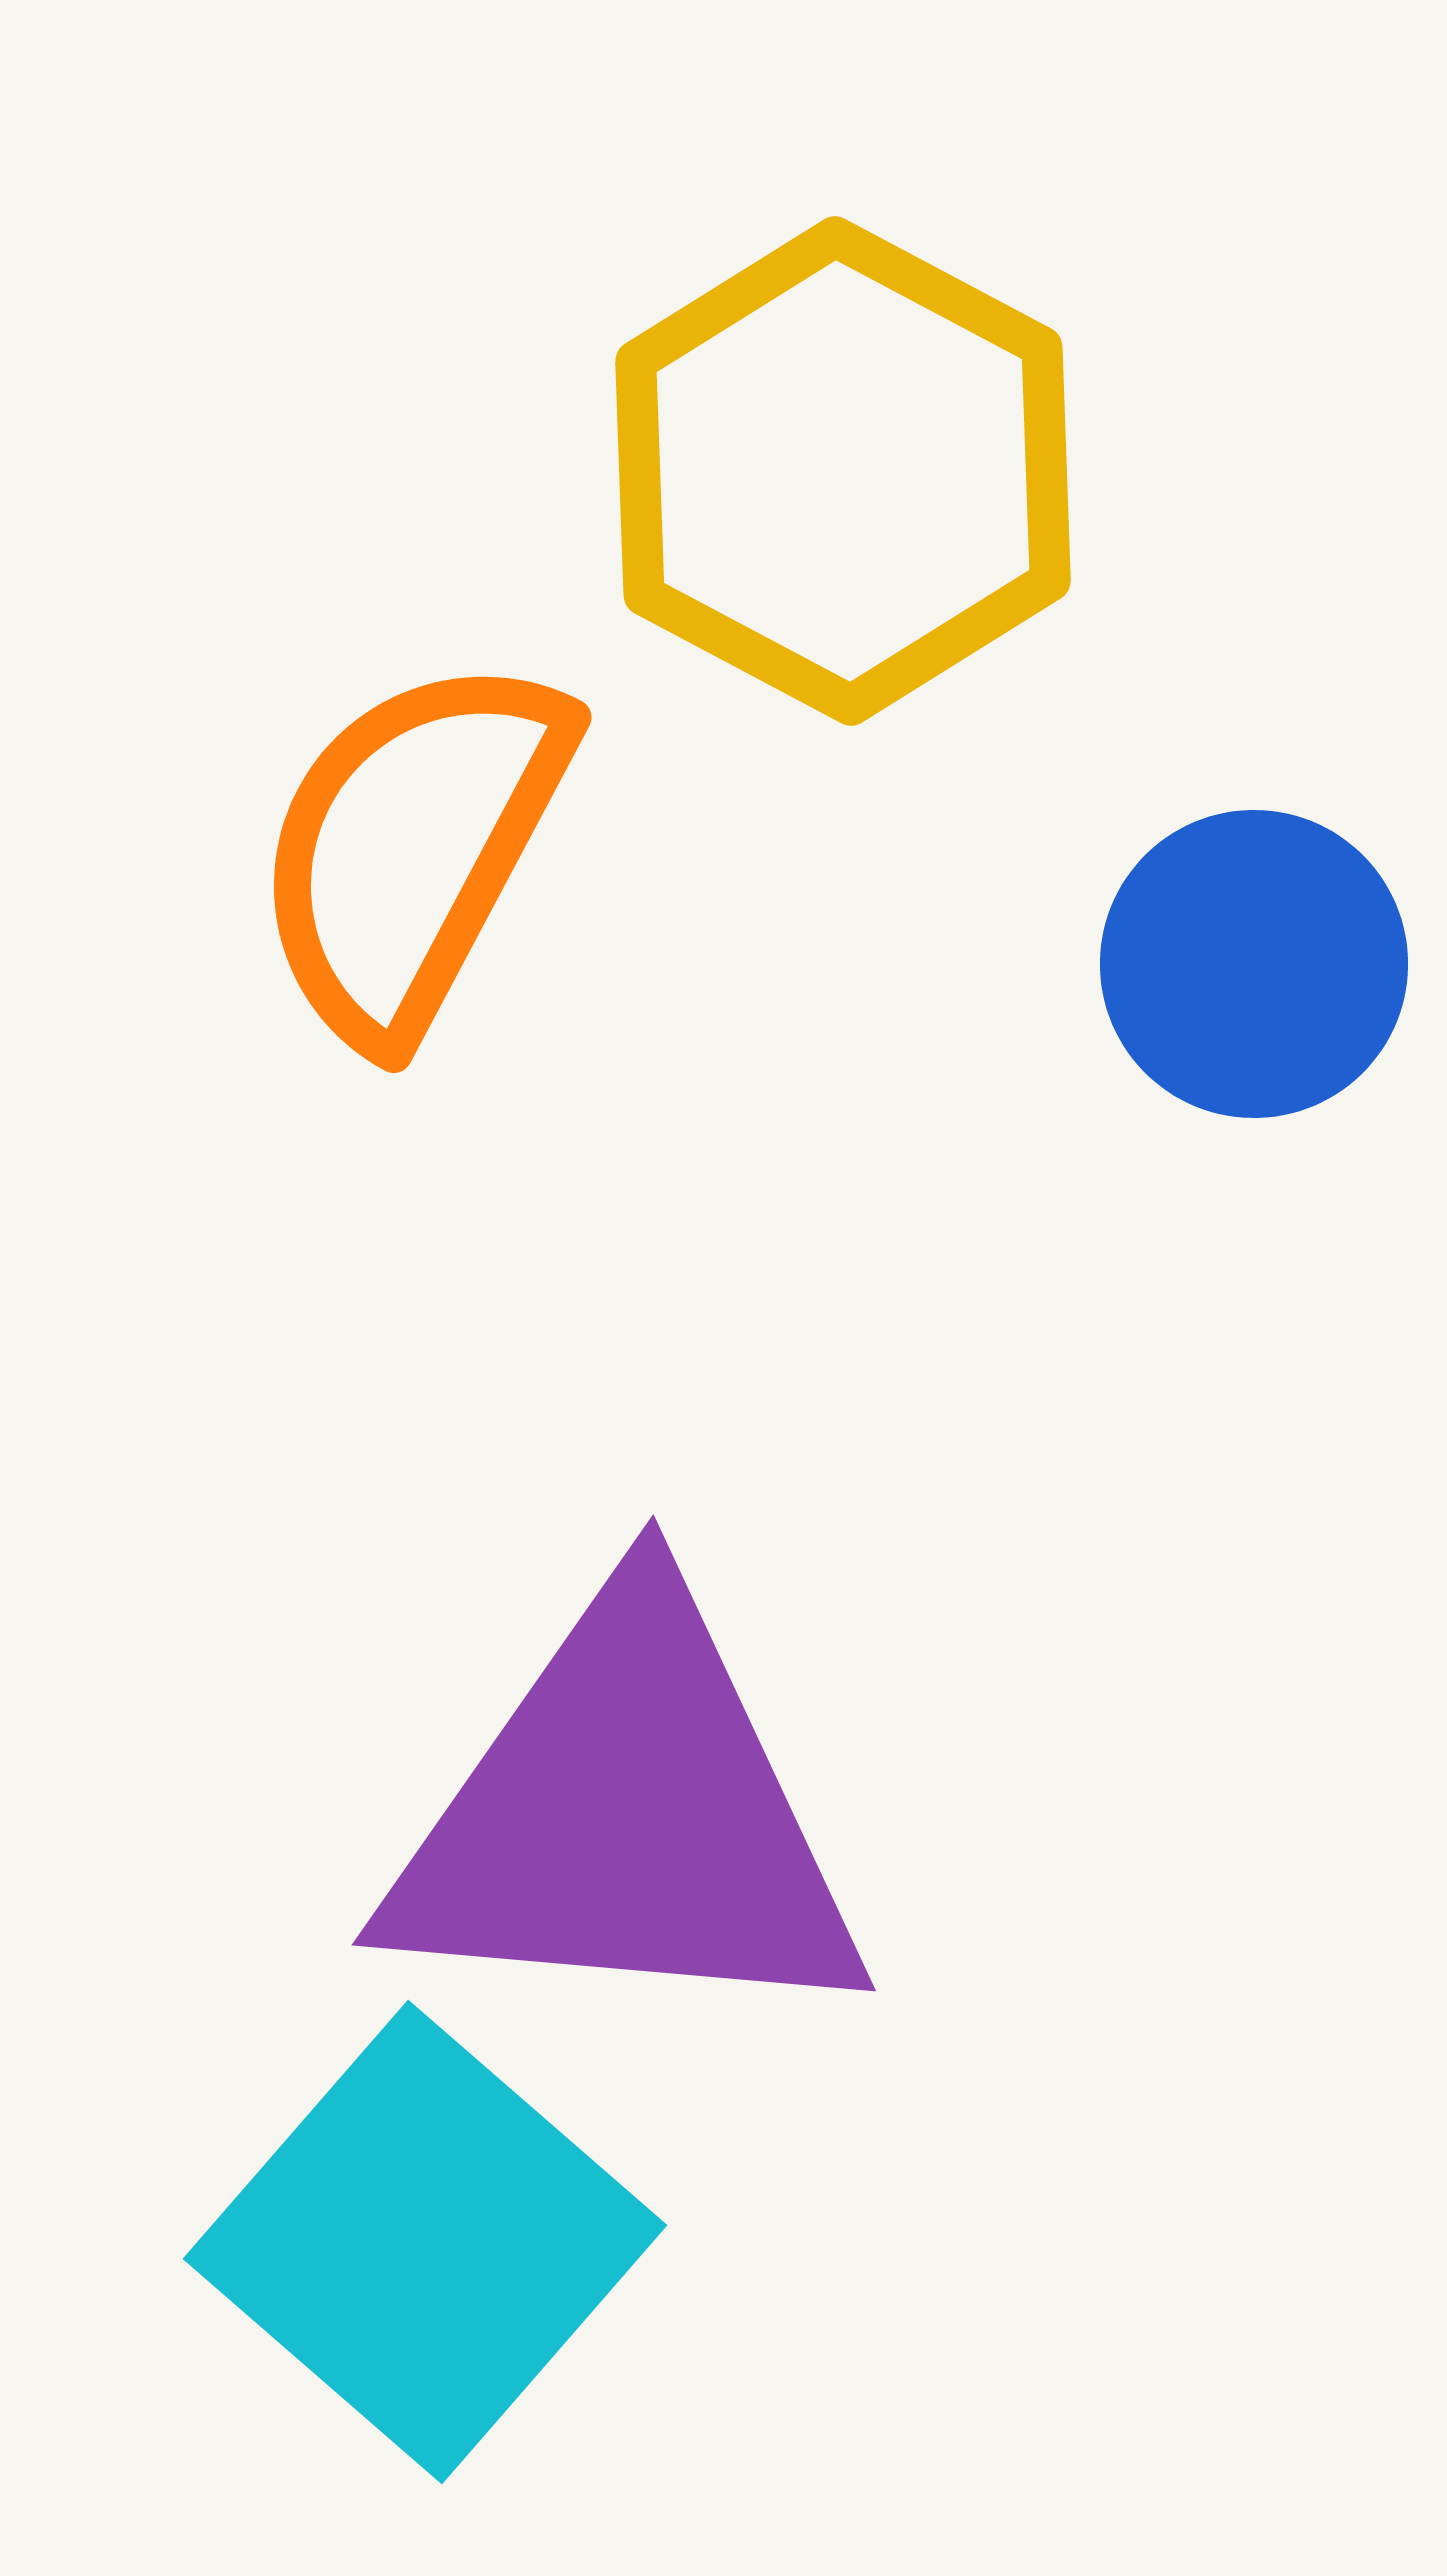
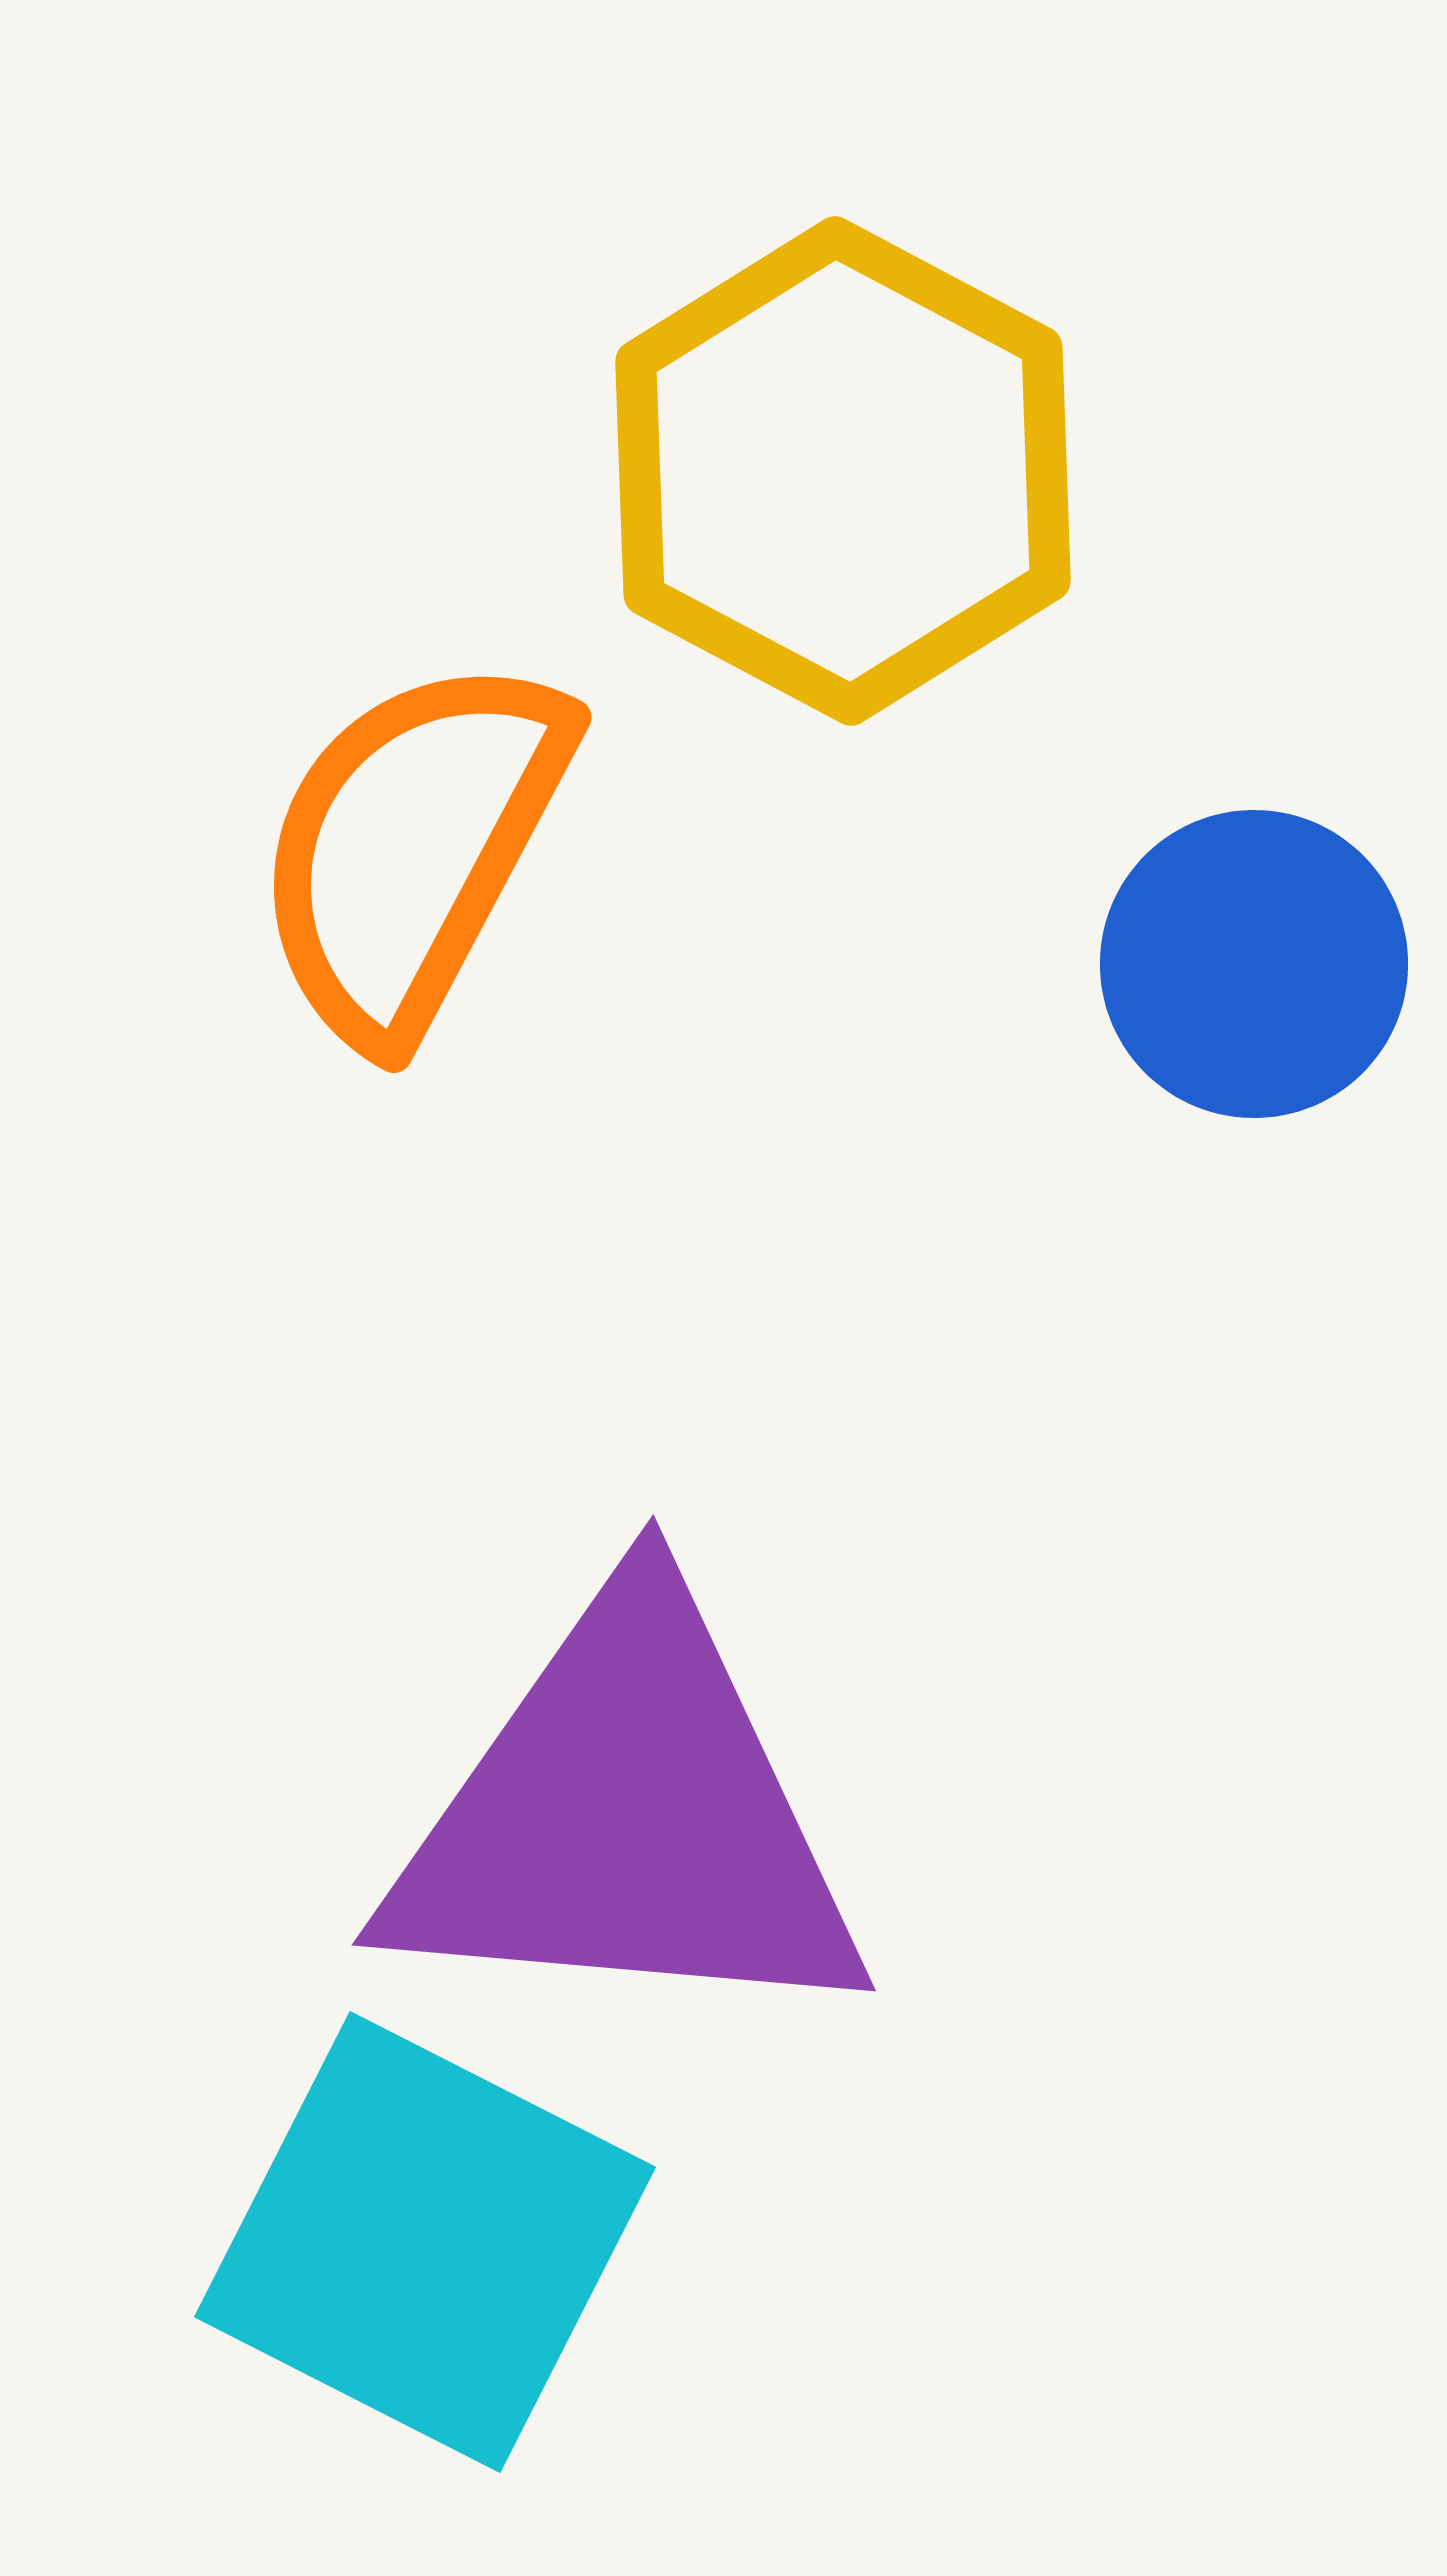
cyan square: rotated 14 degrees counterclockwise
